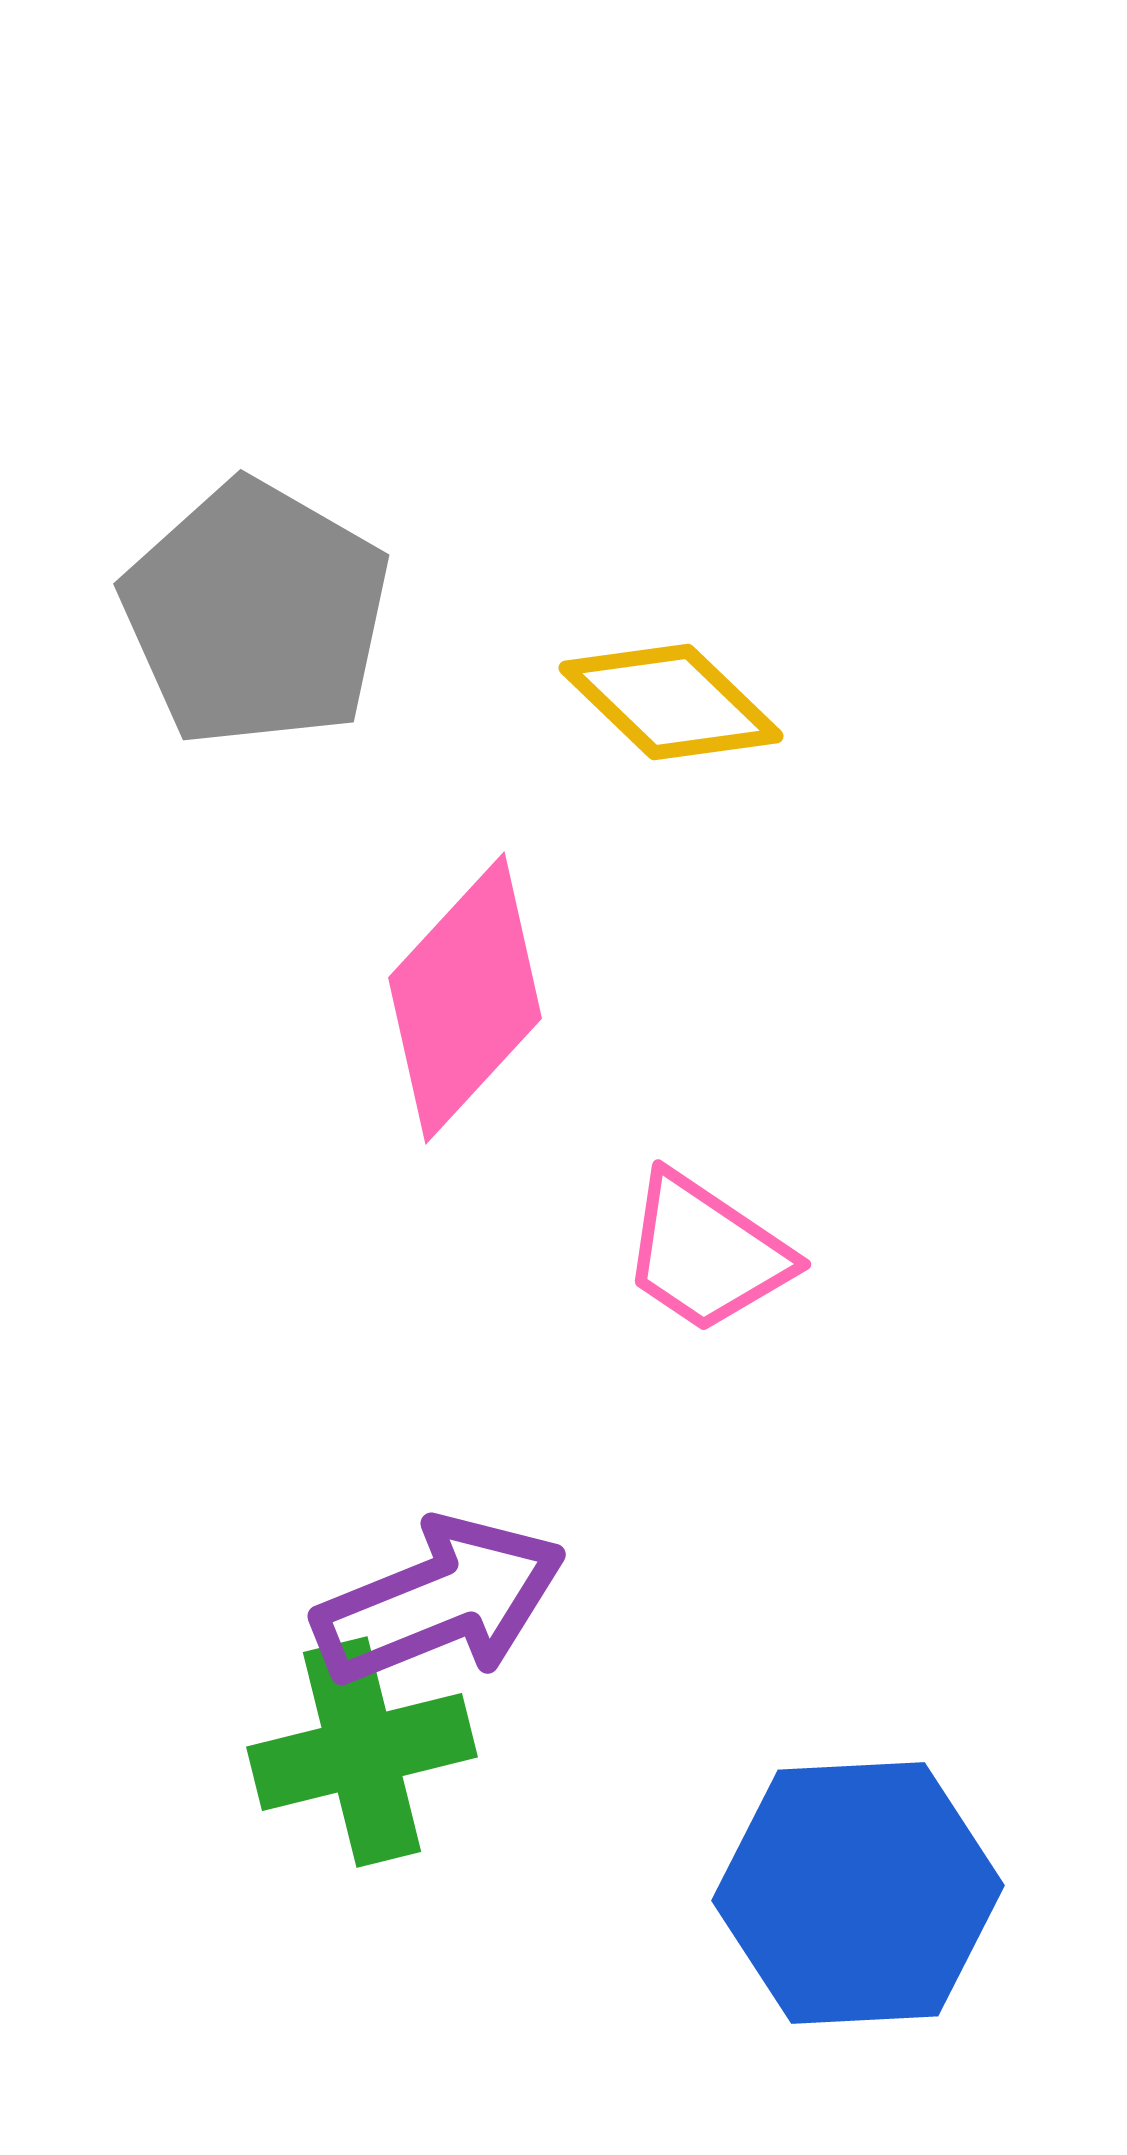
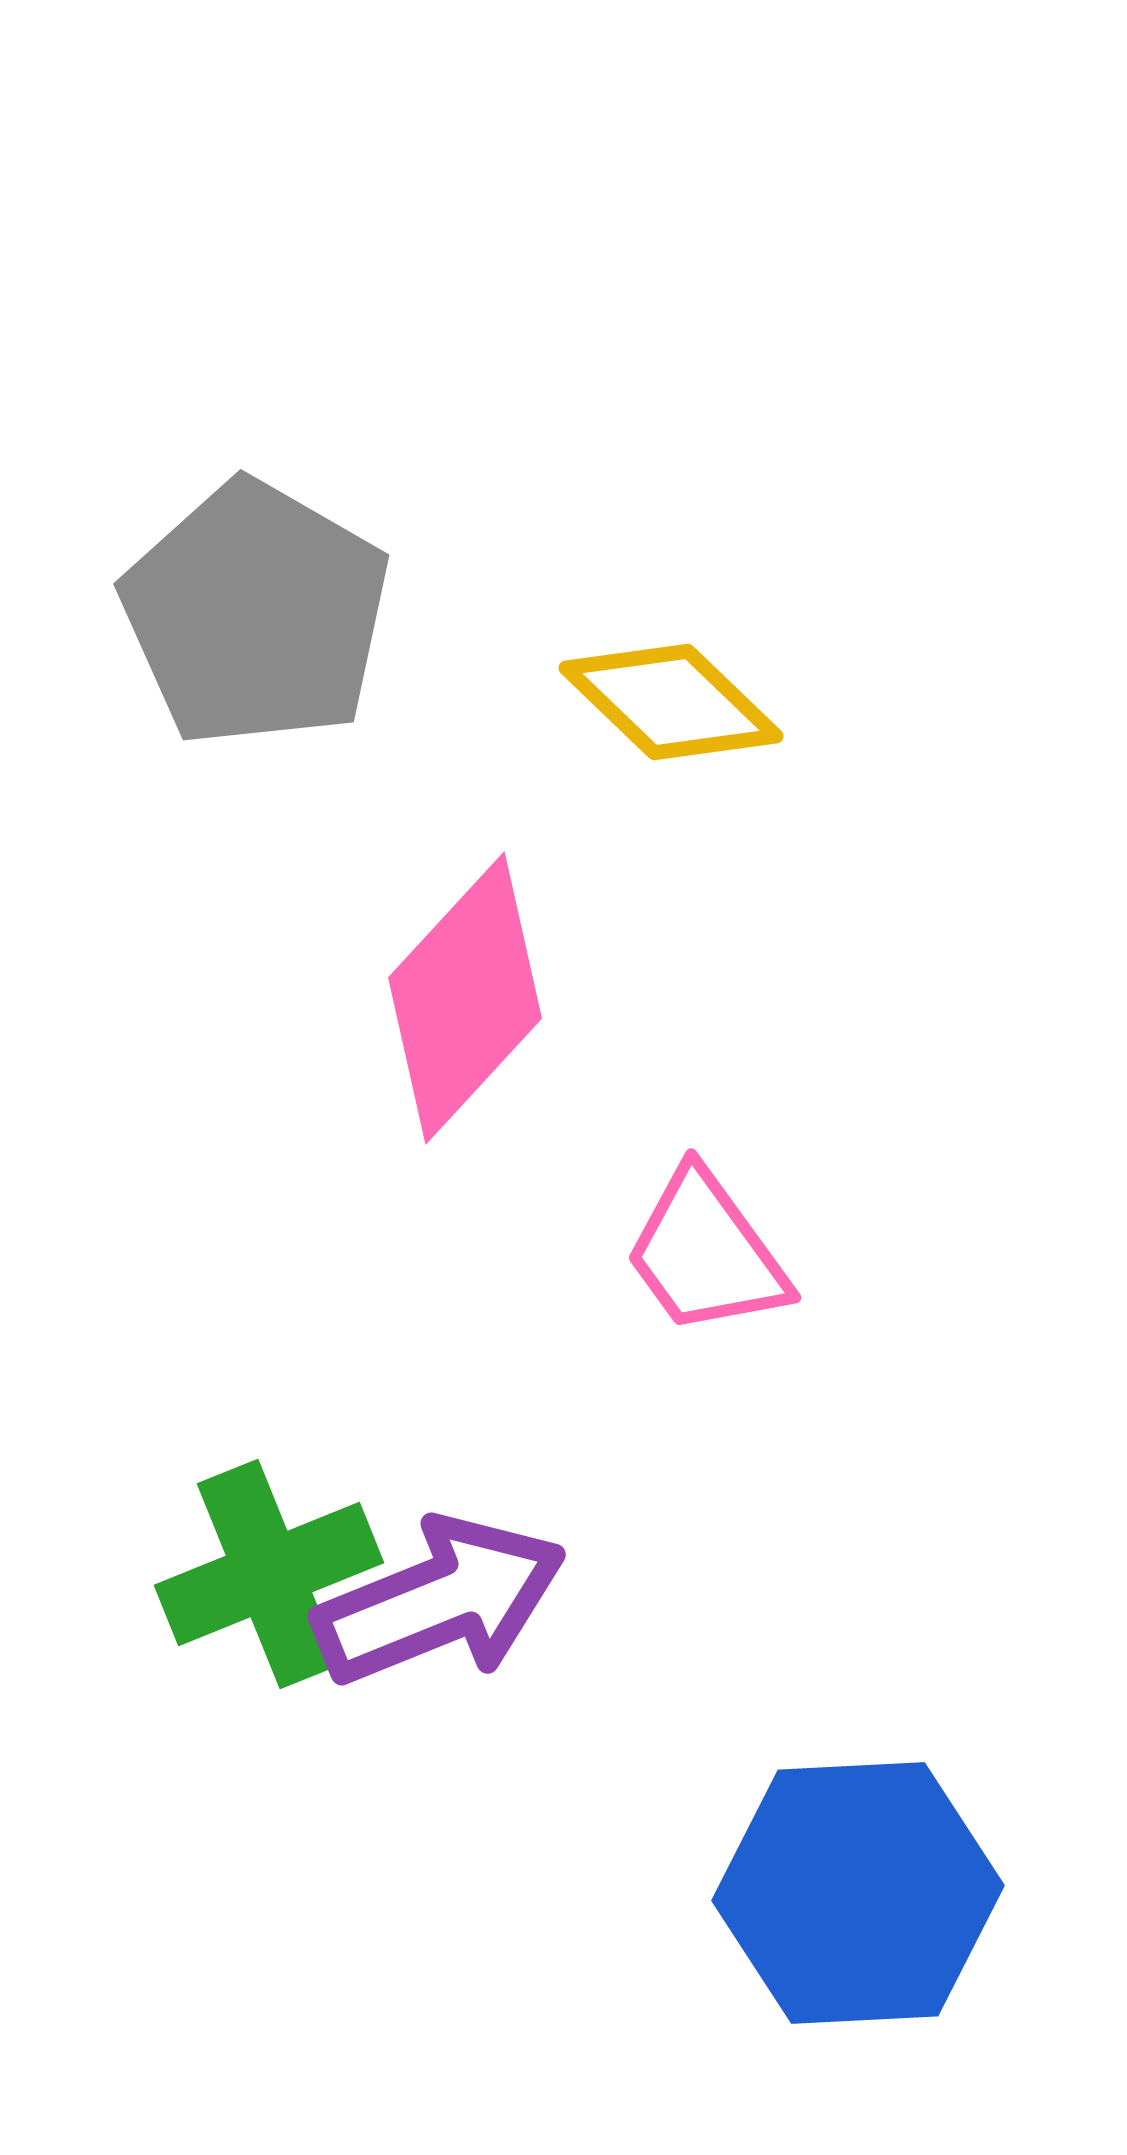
pink trapezoid: rotated 20 degrees clockwise
green cross: moved 93 px left, 178 px up; rotated 8 degrees counterclockwise
